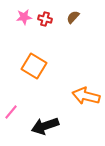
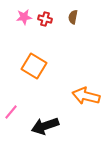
brown semicircle: rotated 32 degrees counterclockwise
